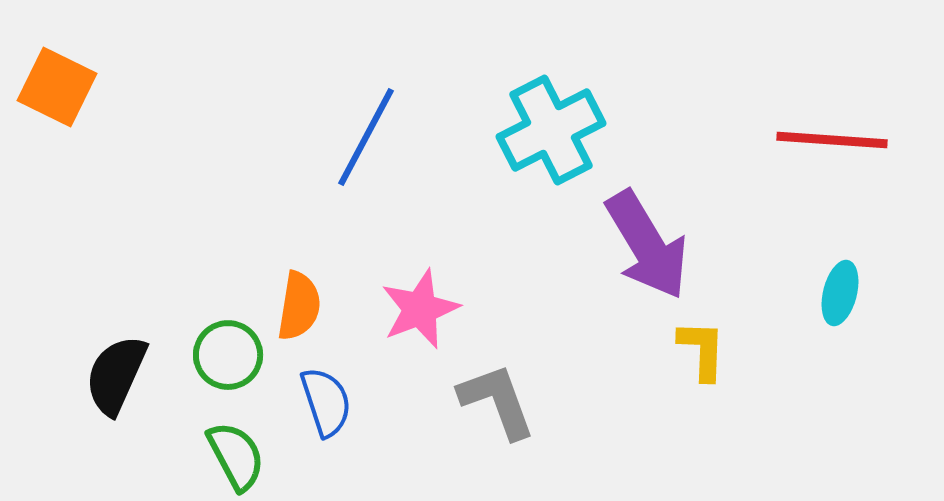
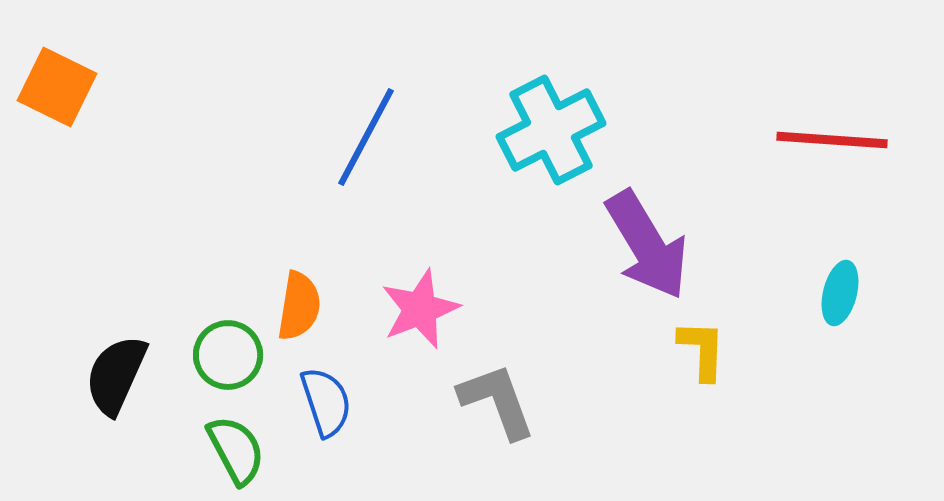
green semicircle: moved 6 px up
